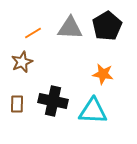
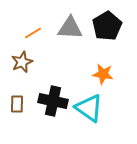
cyan triangle: moved 4 px left, 3 px up; rotated 32 degrees clockwise
